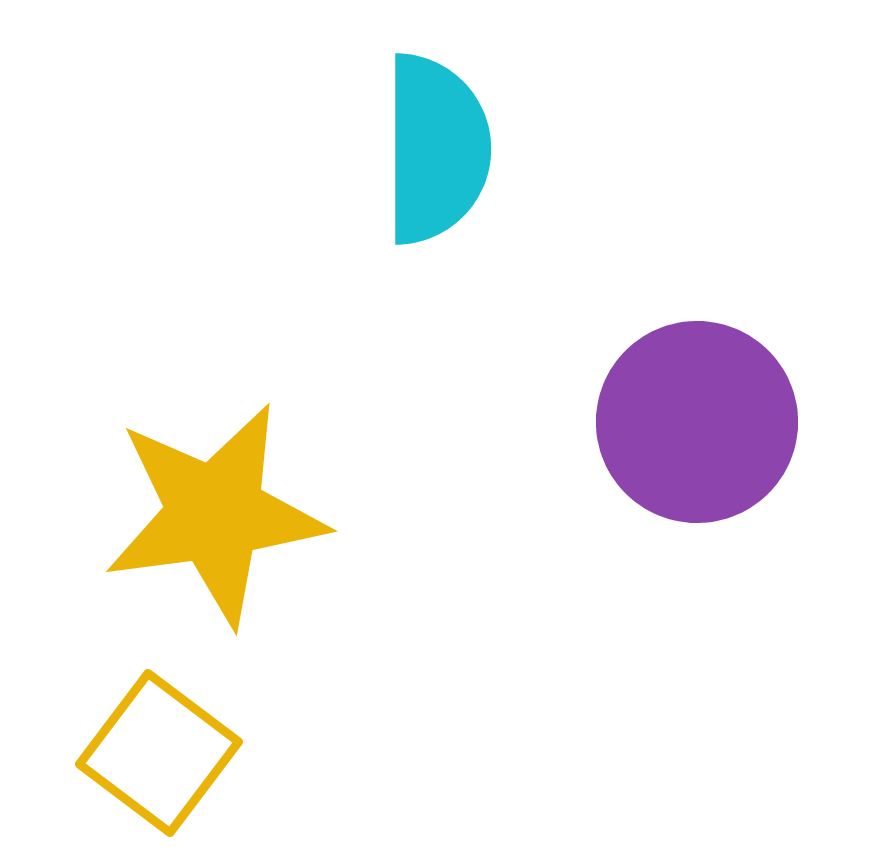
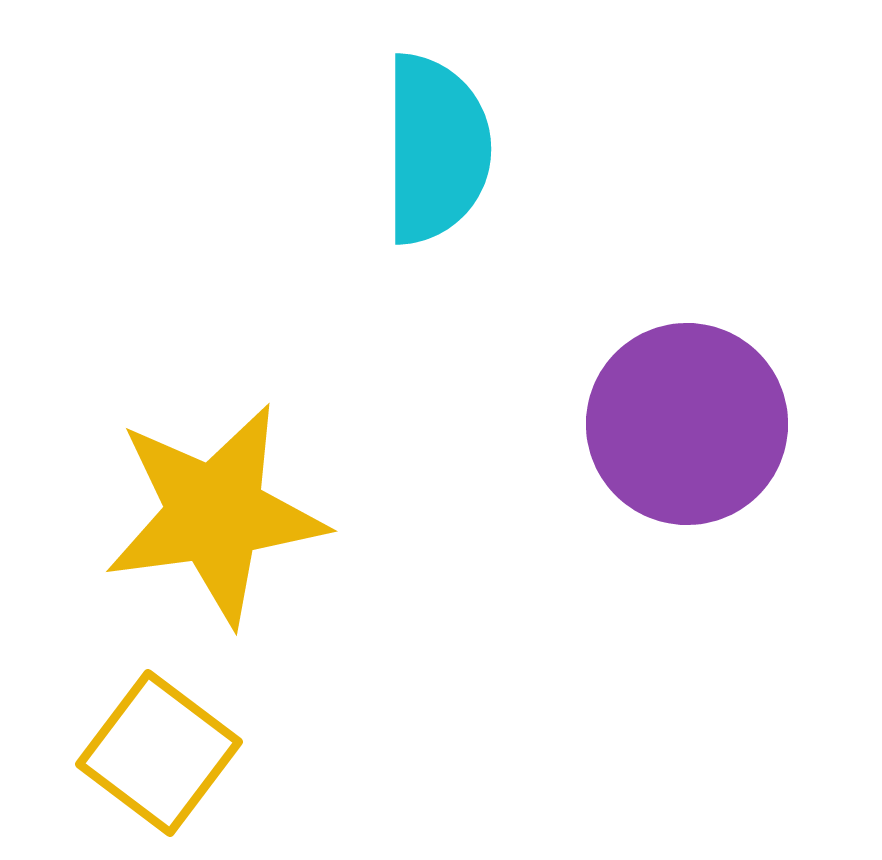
purple circle: moved 10 px left, 2 px down
